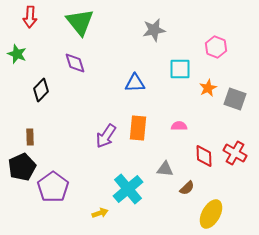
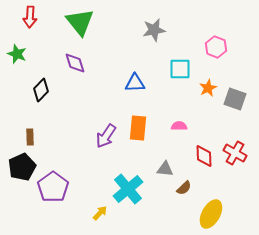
brown semicircle: moved 3 px left
yellow arrow: rotated 28 degrees counterclockwise
